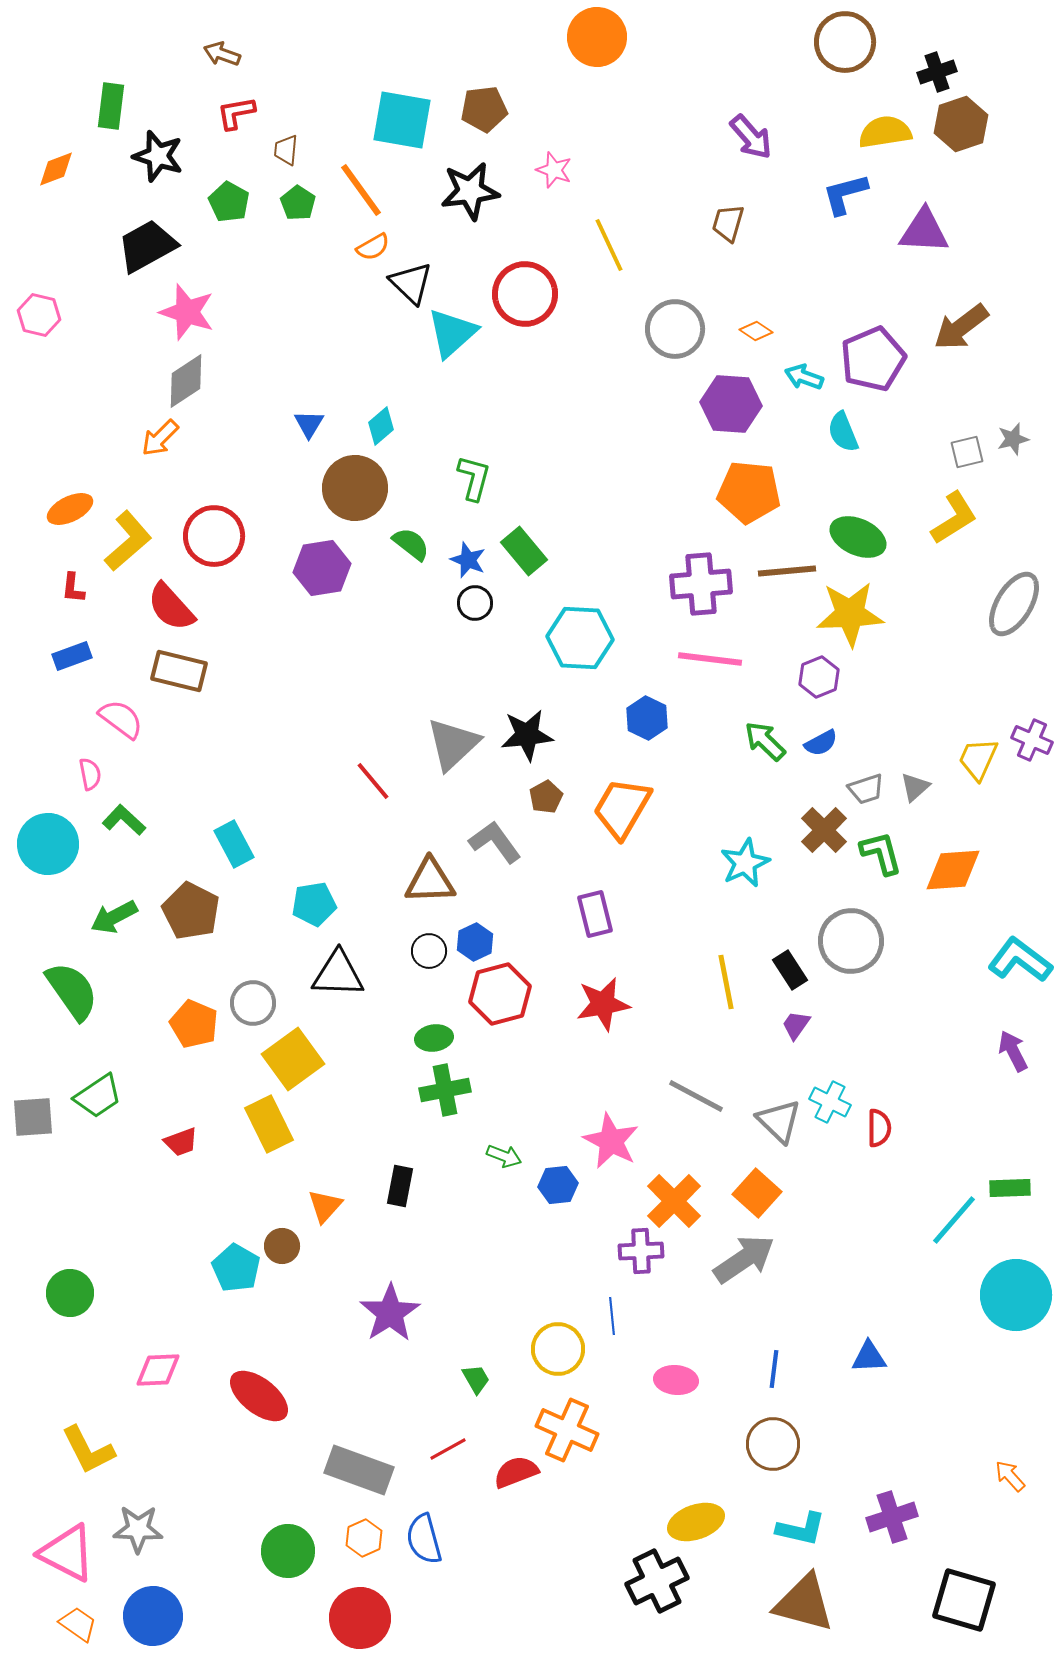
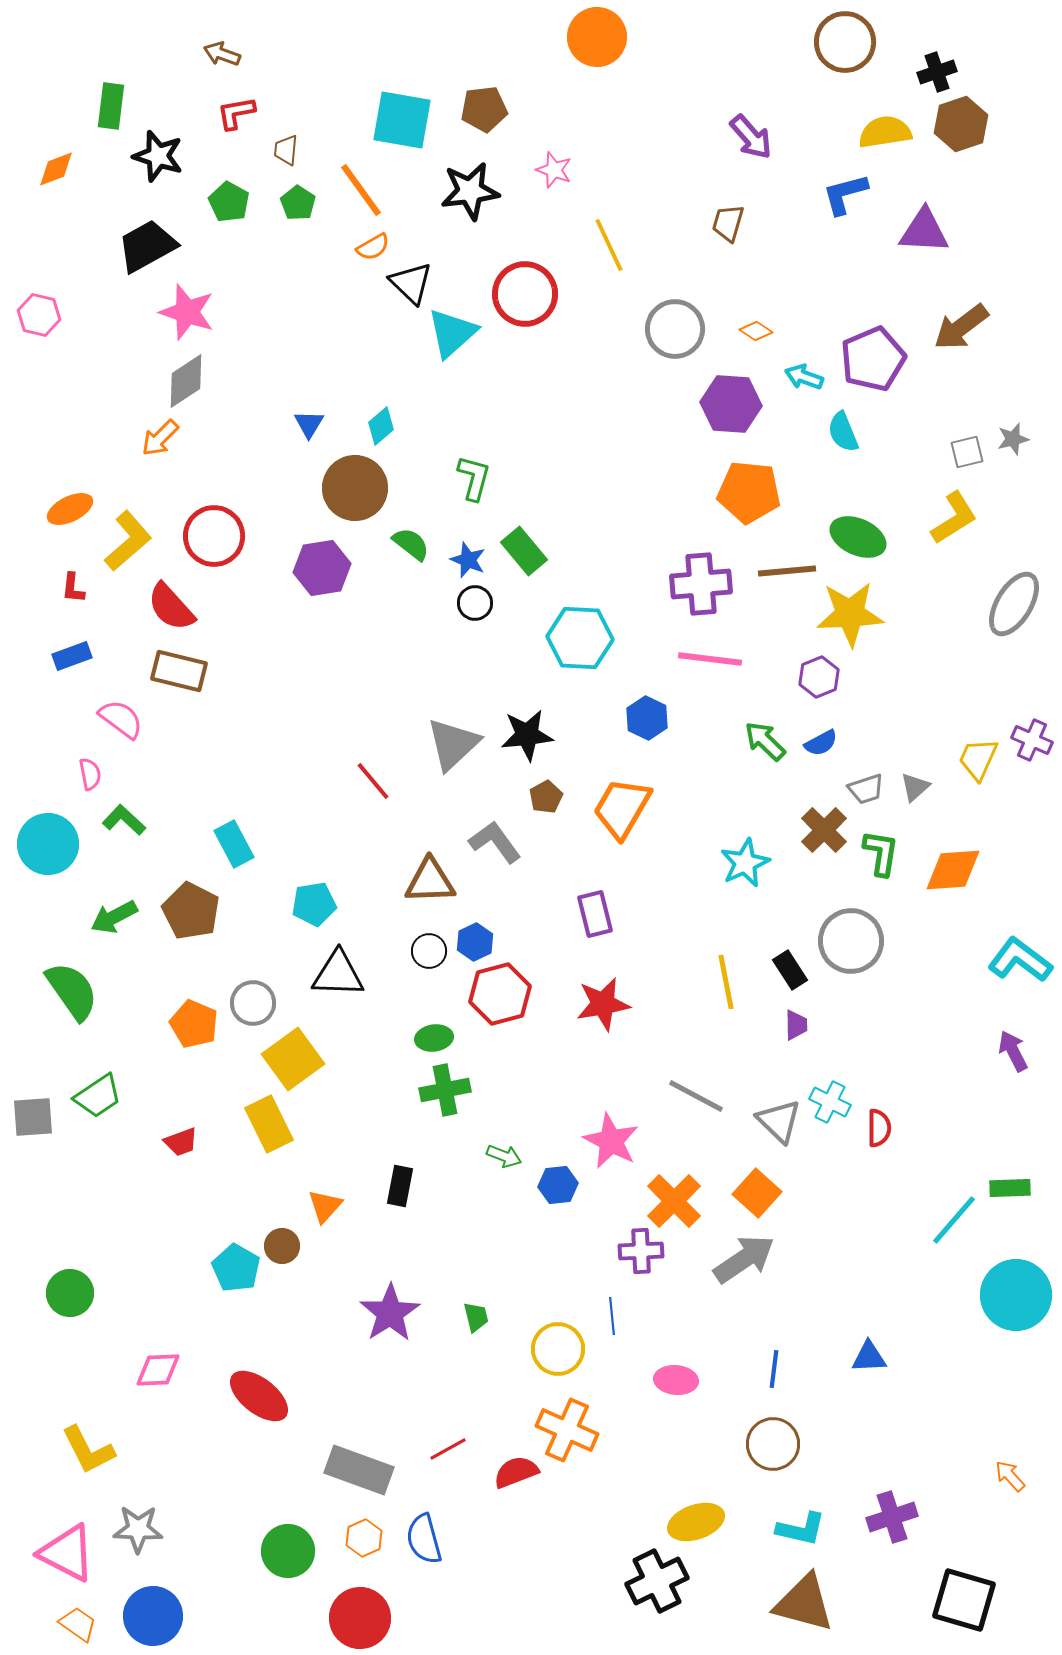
green L-shape at (881, 853): rotated 24 degrees clockwise
purple trapezoid at (796, 1025): rotated 144 degrees clockwise
green trapezoid at (476, 1379): moved 62 px up; rotated 16 degrees clockwise
